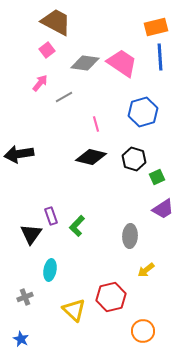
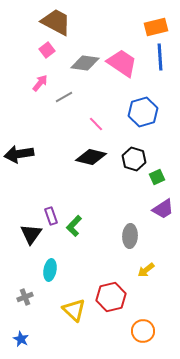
pink line: rotated 28 degrees counterclockwise
green L-shape: moved 3 px left
